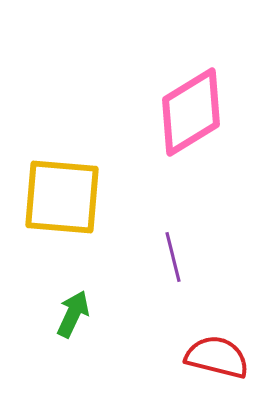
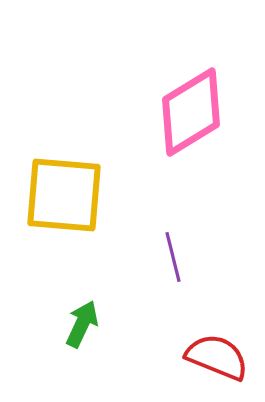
yellow square: moved 2 px right, 2 px up
green arrow: moved 9 px right, 10 px down
red semicircle: rotated 8 degrees clockwise
